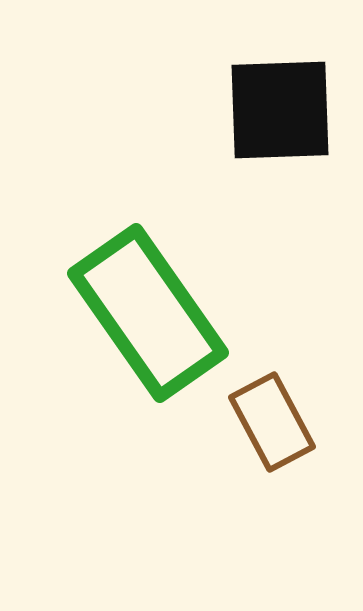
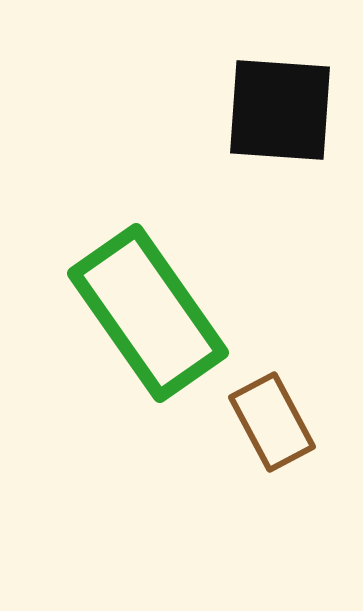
black square: rotated 6 degrees clockwise
